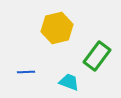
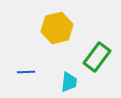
green rectangle: moved 1 px down
cyan trapezoid: rotated 75 degrees clockwise
